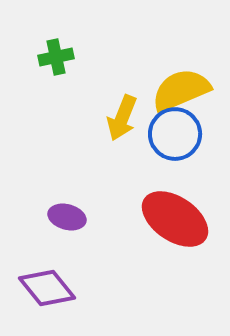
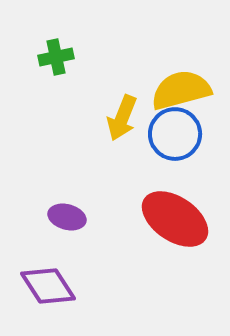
yellow semicircle: rotated 8 degrees clockwise
purple diamond: moved 1 px right, 2 px up; rotated 6 degrees clockwise
